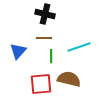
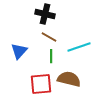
brown line: moved 5 px right, 1 px up; rotated 28 degrees clockwise
blue triangle: moved 1 px right
